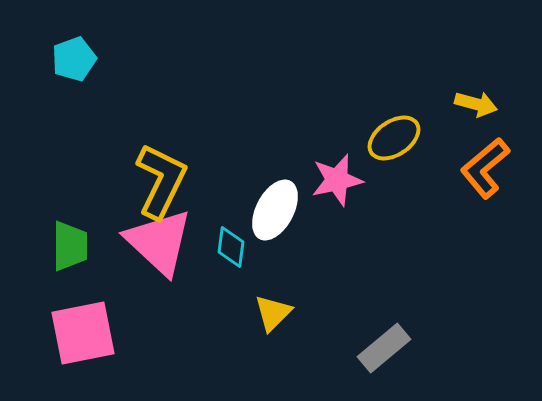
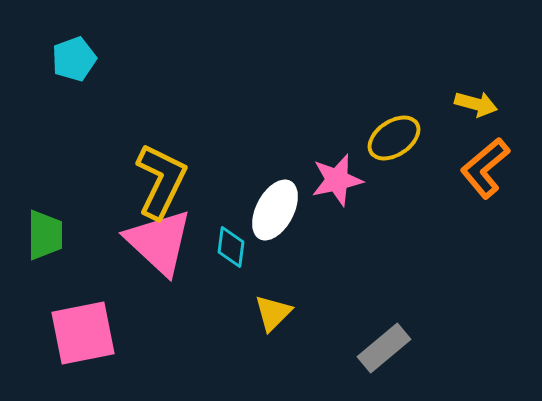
green trapezoid: moved 25 px left, 11 px up
